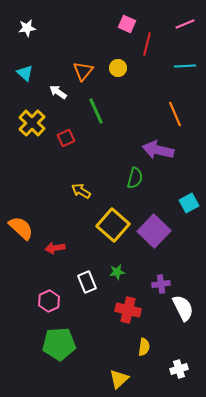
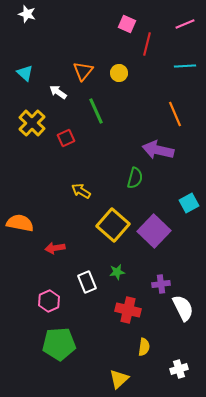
white star: moved 14 px up; rotated 24 degrees clockwise
yellow circle: moved 1 px right, 5 px down
orange semicircle: moved 1 px left, 5 px up; rotated 32 degrees counterclockwise
